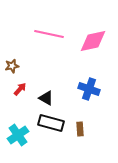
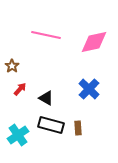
pink line: moved 3 px left, 1 px down
pink diamond: moved 1 px right, 1 px down
brown star: rotated 24 degrees counterclockwise
blue cross: rotated 25 degrees clockwise
black rectangle: moved 2 px down
brown rectangle: moved 2 px left, 1 px up
